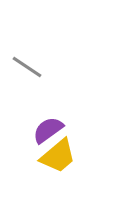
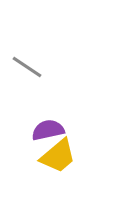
purple semicircle: rotated 24 degrees clockwise
